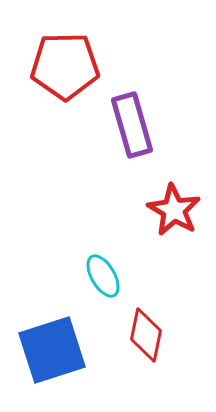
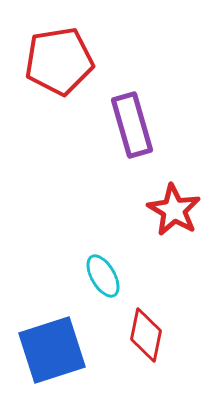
red pentagon: moved 6 px left, 5 px up; rotated 8 degrees counterclockwise
